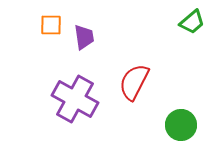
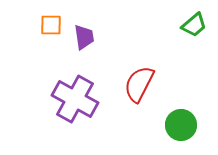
green trapezoid: moved 2 px right, 3 px down
red semicircle: moved 5 px right, 2 px down
